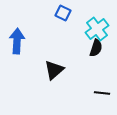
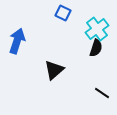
blue arrow: rotated 15 degrees clockwise
black line: rotated 28 degrees clockwise
